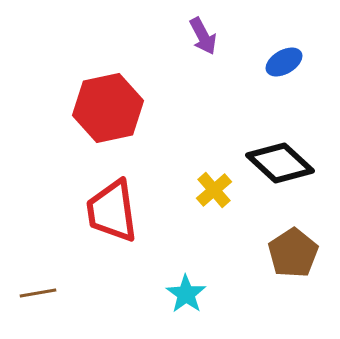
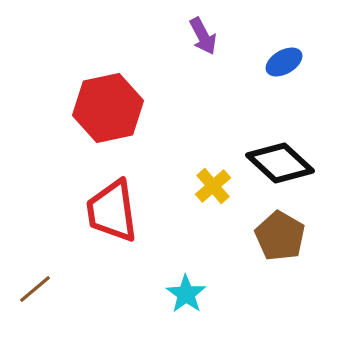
yellow cross: moved 1 px left, 4 px up
brown pentagon: moved 13 px left, 17 px up; rotated 9 degrees counterclockwise
brown line: moved 3 px left, 4 px up; rotated 30 degrees counterclockwise
